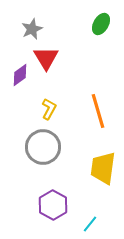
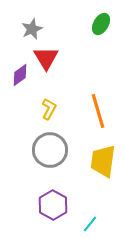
gray circle: moved 7 px right, 3 px down
yellow trapezoid: moved 7 px up
